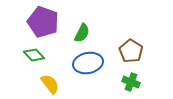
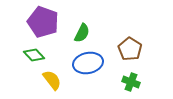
brown pentagon: moved 1 px left, 2 px up
yellow semicircle: moved 2 px right, 4 px up
